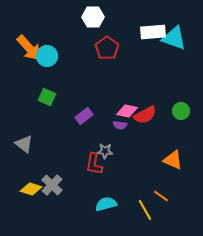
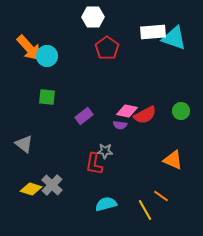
green square: rotated 18 degrees counterclockwise
